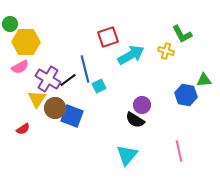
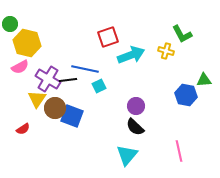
yellow hexagon: moved 1 px right, 1 px down; rotated 12 degrees clockwise
cyan arrow: rotated 8 degrees clockwise
blue line: rotated 64 degrees counterclockwise
black line: rotated 30 degrees clockwise
purple circle: moved 6 px left, 1 px down
black semicircle: moved 7 px down; rotated 12 degrees clockwise
